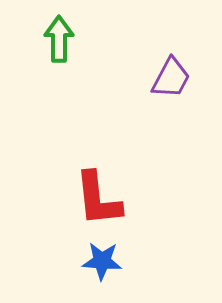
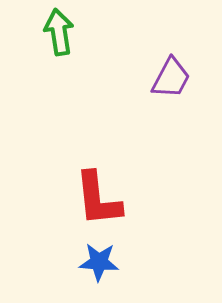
green arrow: moved 7 px up; rotated 9 degrees counterclockwise
blue star: moved 3 px left, 1 px down
